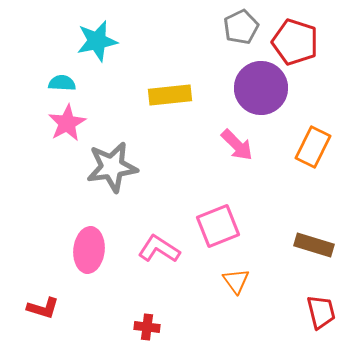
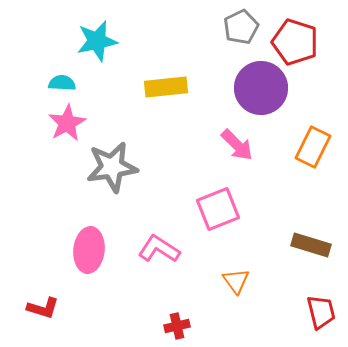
yellow rectangle: moved 4 px left, 8 px up
pink square: moved 17 px up
brown rectangle: moved 3 px left
red cross: moved 30 px right, 1 px up; rotated 20 degrees counterclockwise
